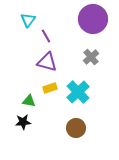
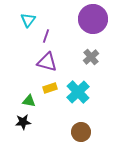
purple line: rotated 48 degrees clockwise
brown circle: moved 5 px right, 4 px down
